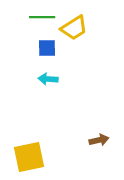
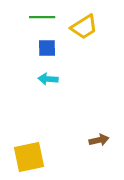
yellow trapezoid: moved 10 px right, 1 px up
